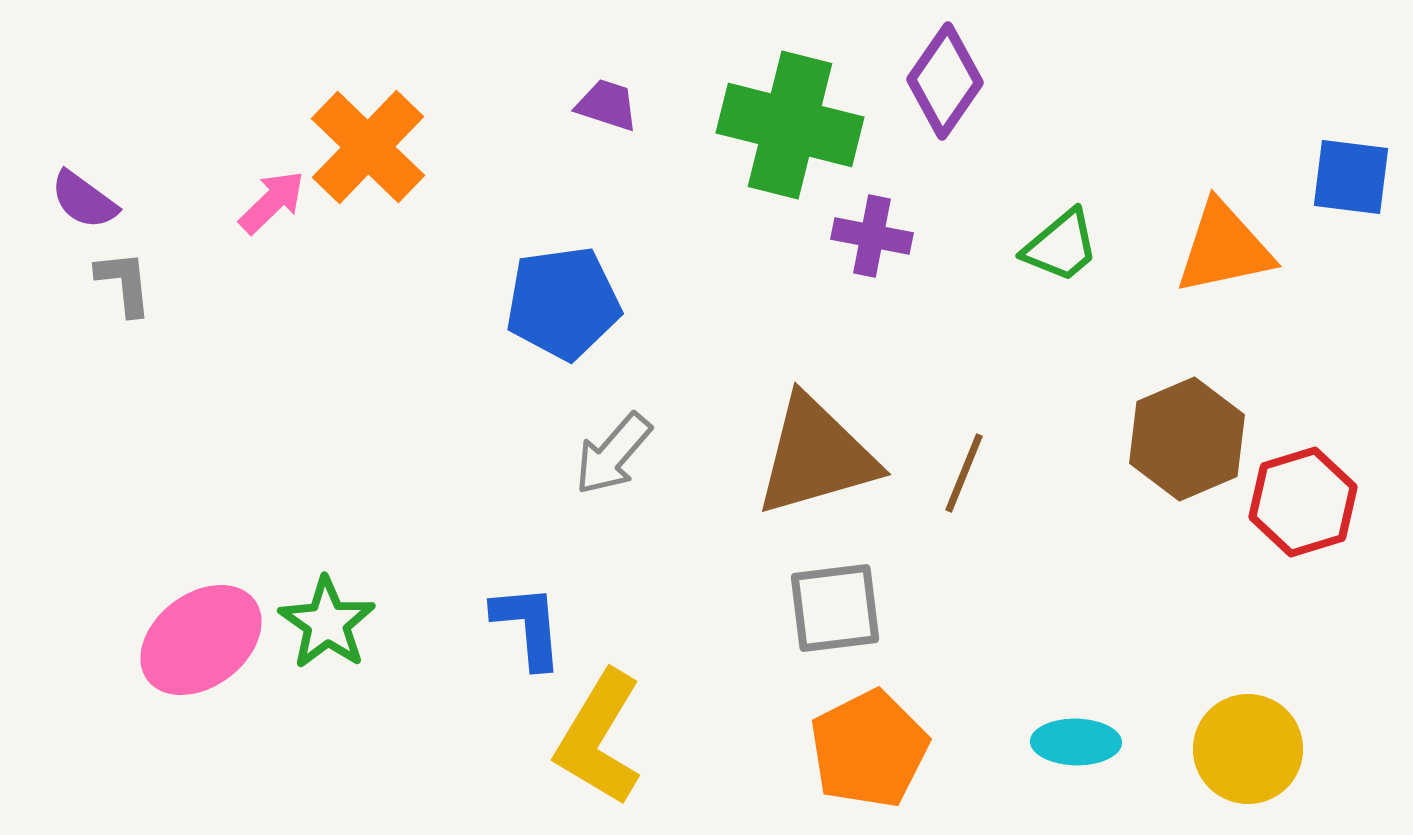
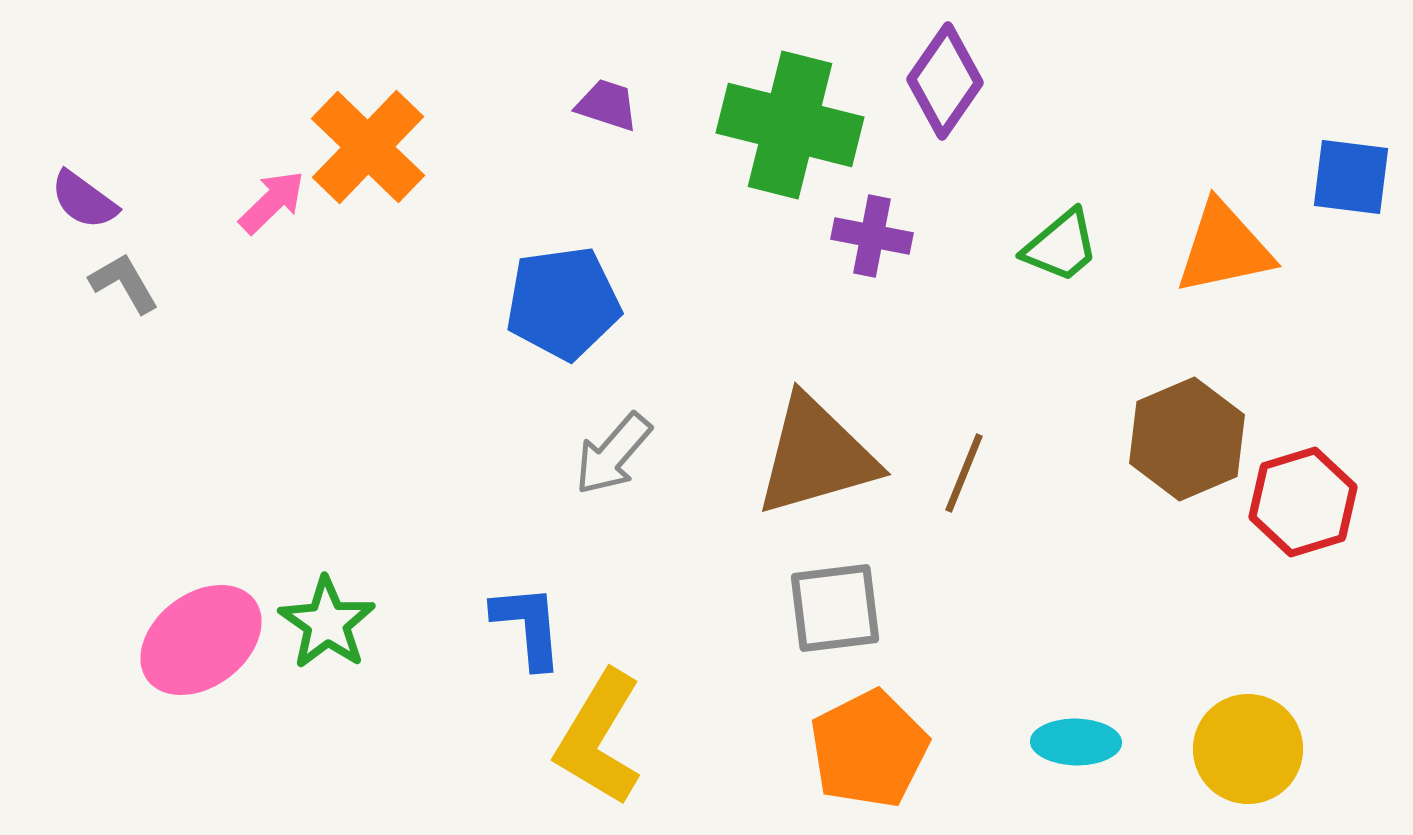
gray L-shape: rotated 24 degrees counterclockwise
